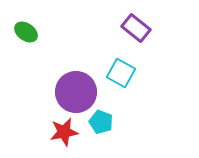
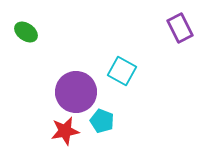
purple rectangle: moved 44 px right; rotated 24 degrees clockwise
cyan square: moved 1 px right, 2 px up
cyan pentagon: moved 1 px right, 1 px up
red star: moved 1 px right, 1 px up
